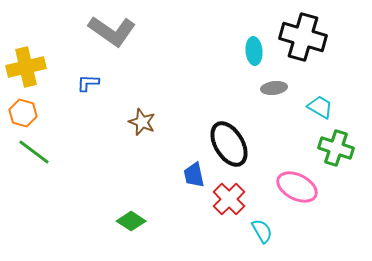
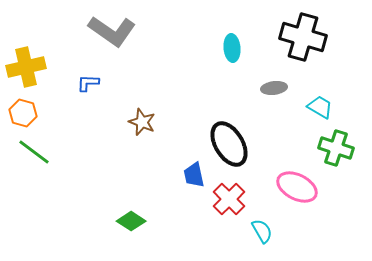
cyan ellipse: moved 22 px left, 3 px up
